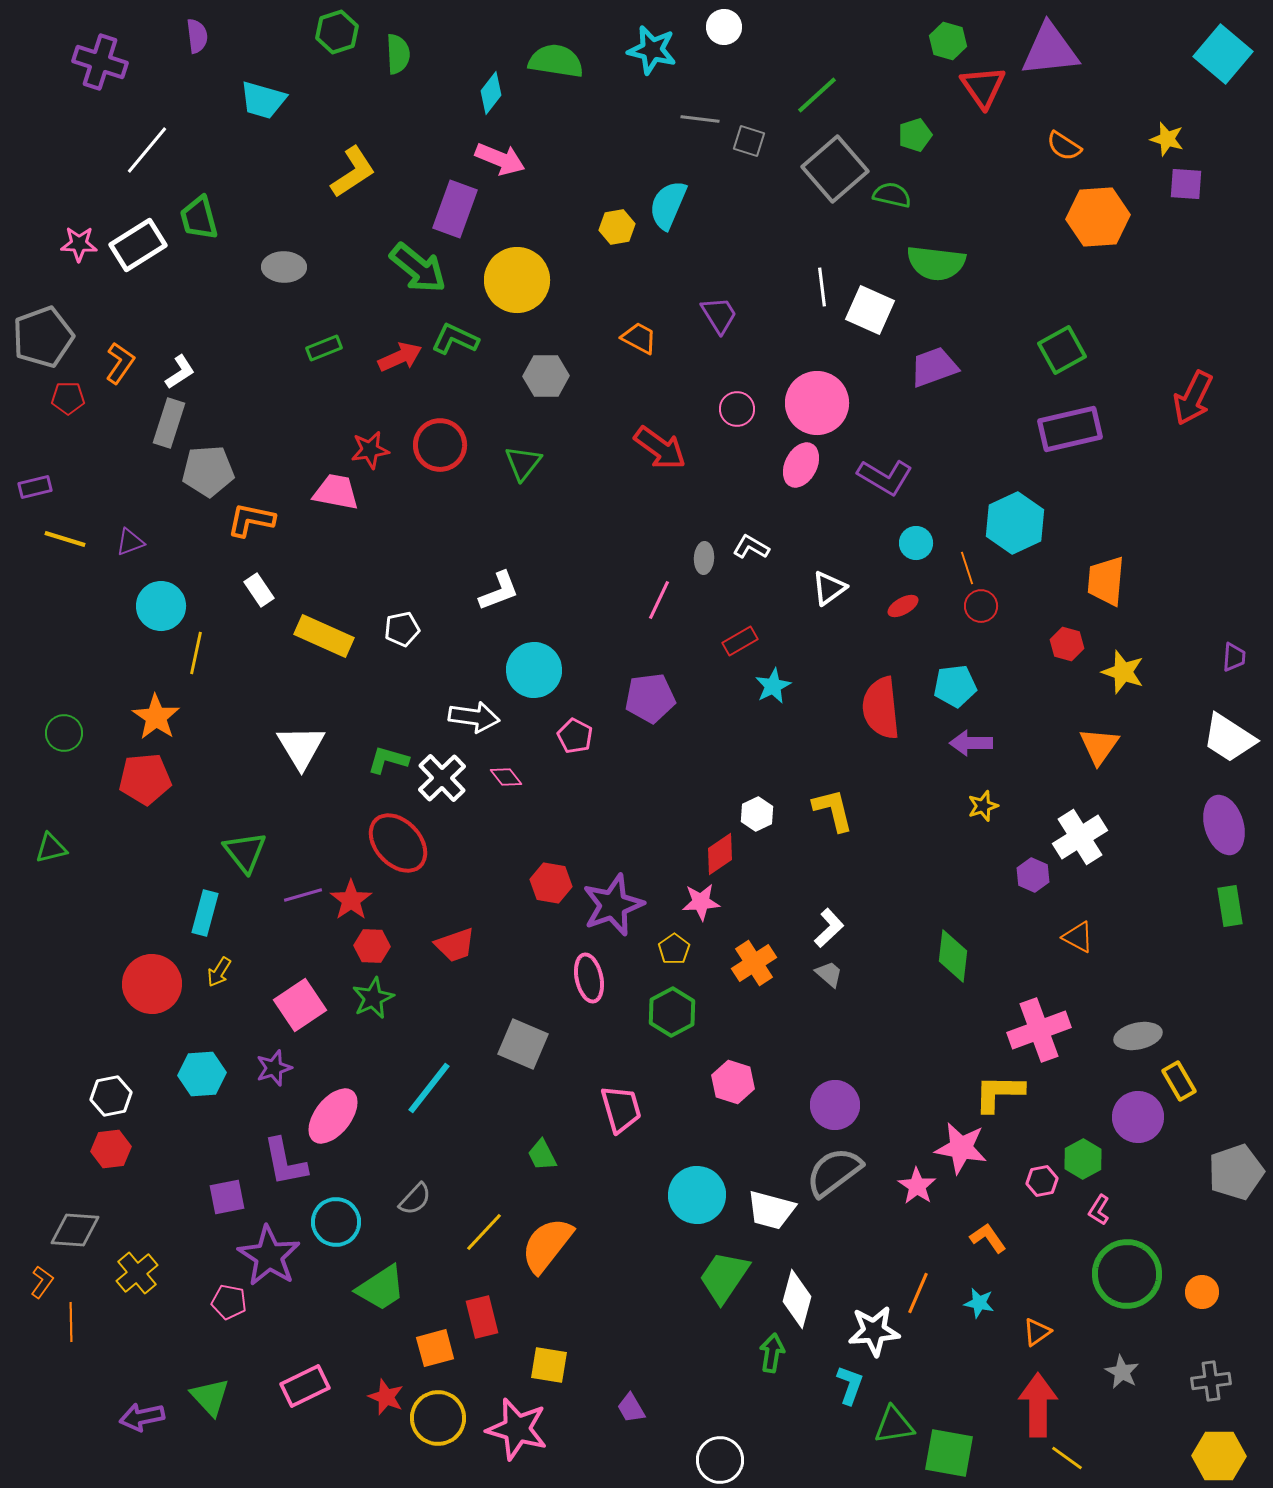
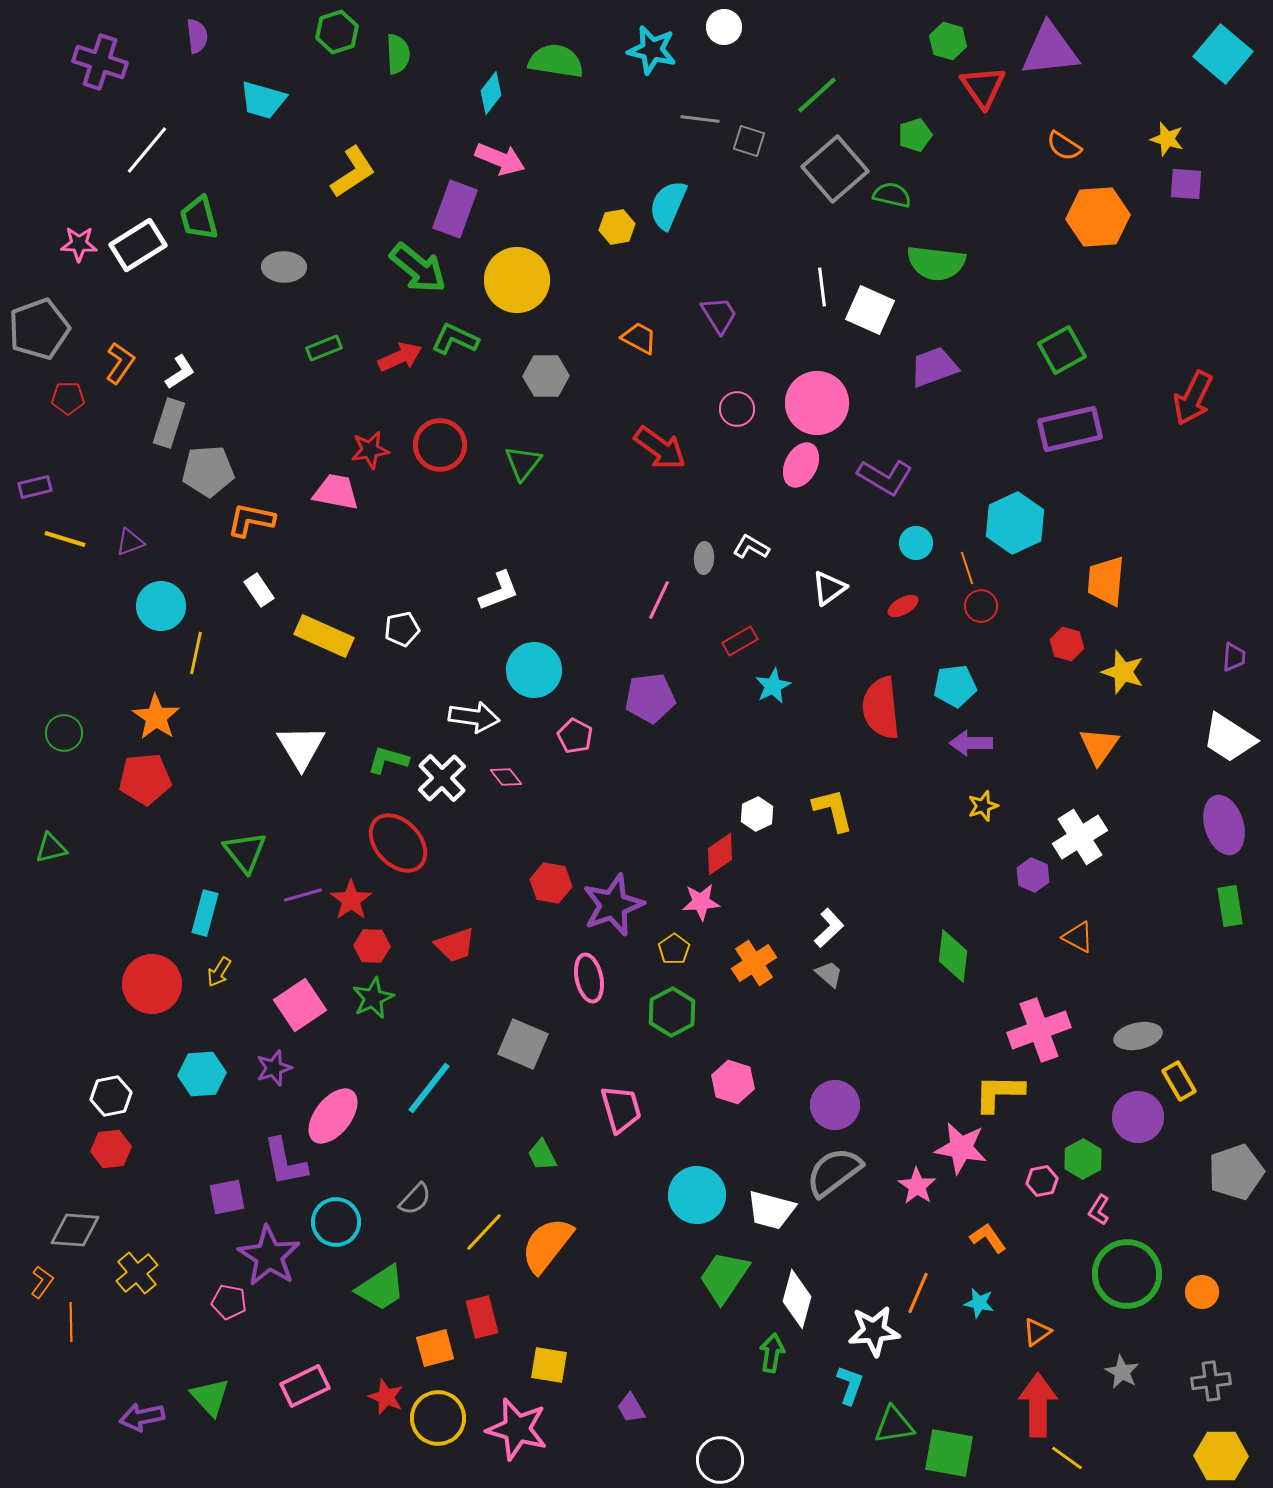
gray pentagon at (43, 337): moved 4 px left, 8 px up
yellow hexagon at (1219, 1456): moved 2 px right
